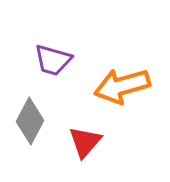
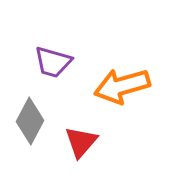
purple trapezoid: moved 2 px down
red triangle: moved 4 px left
